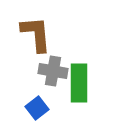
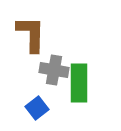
brown L-shape: moved 5 px left; rotated 6 degrees clockwise
gray cross: moved 1 px right, 1 px up
